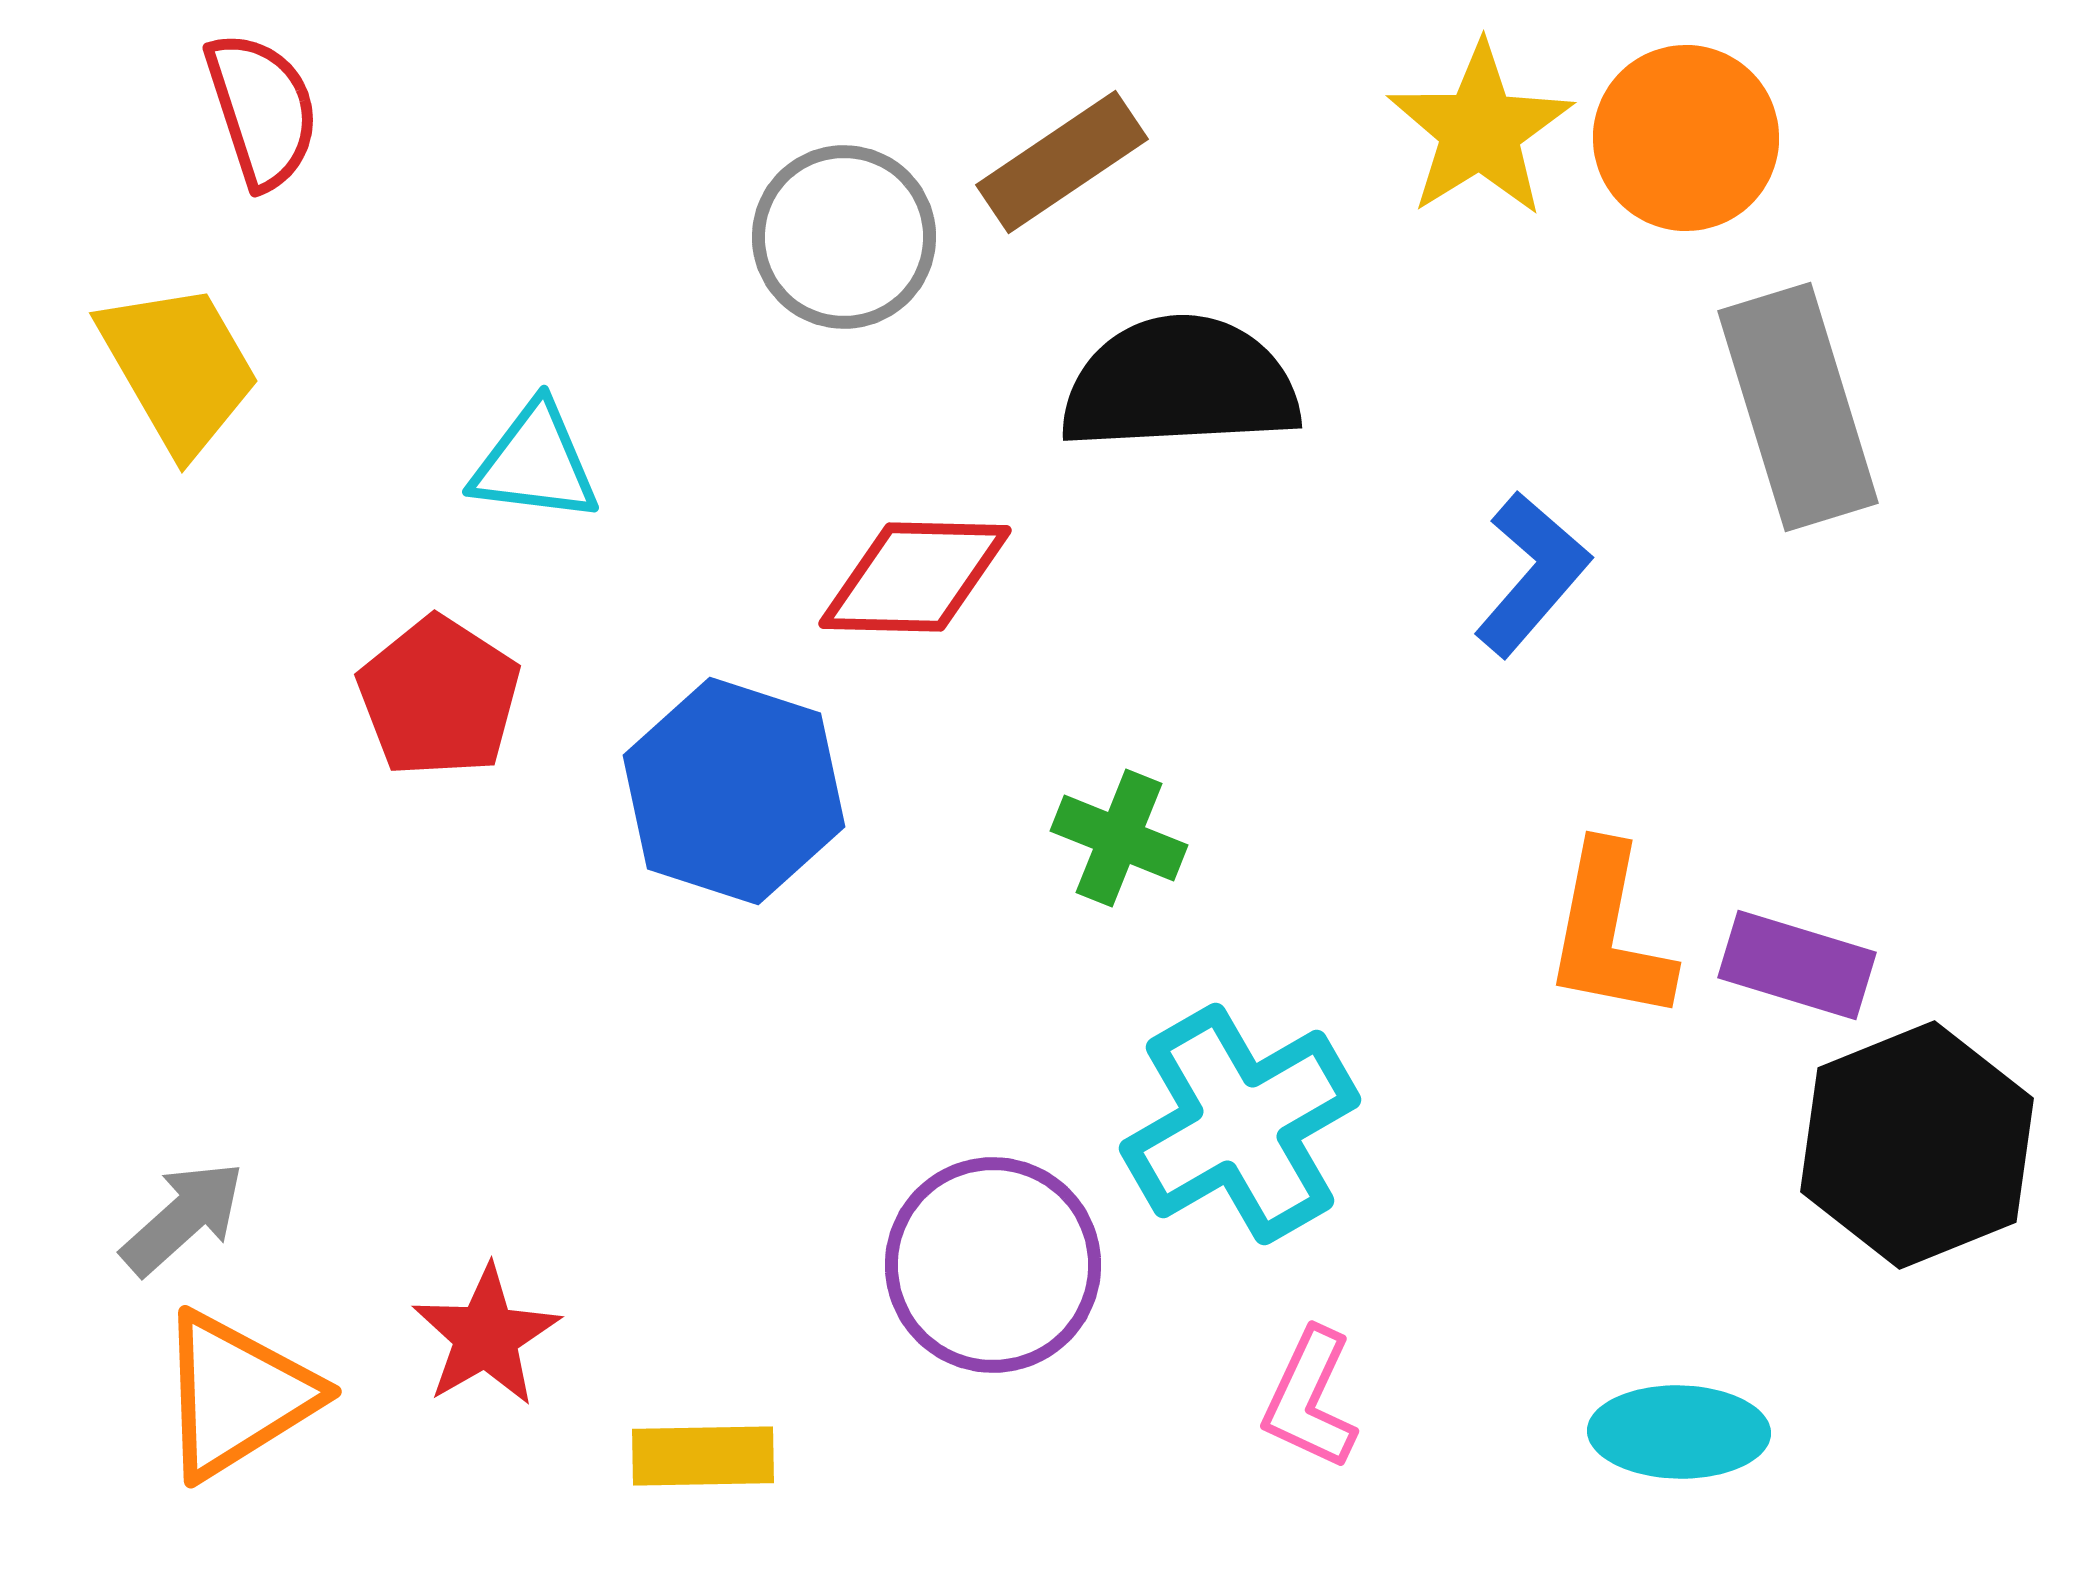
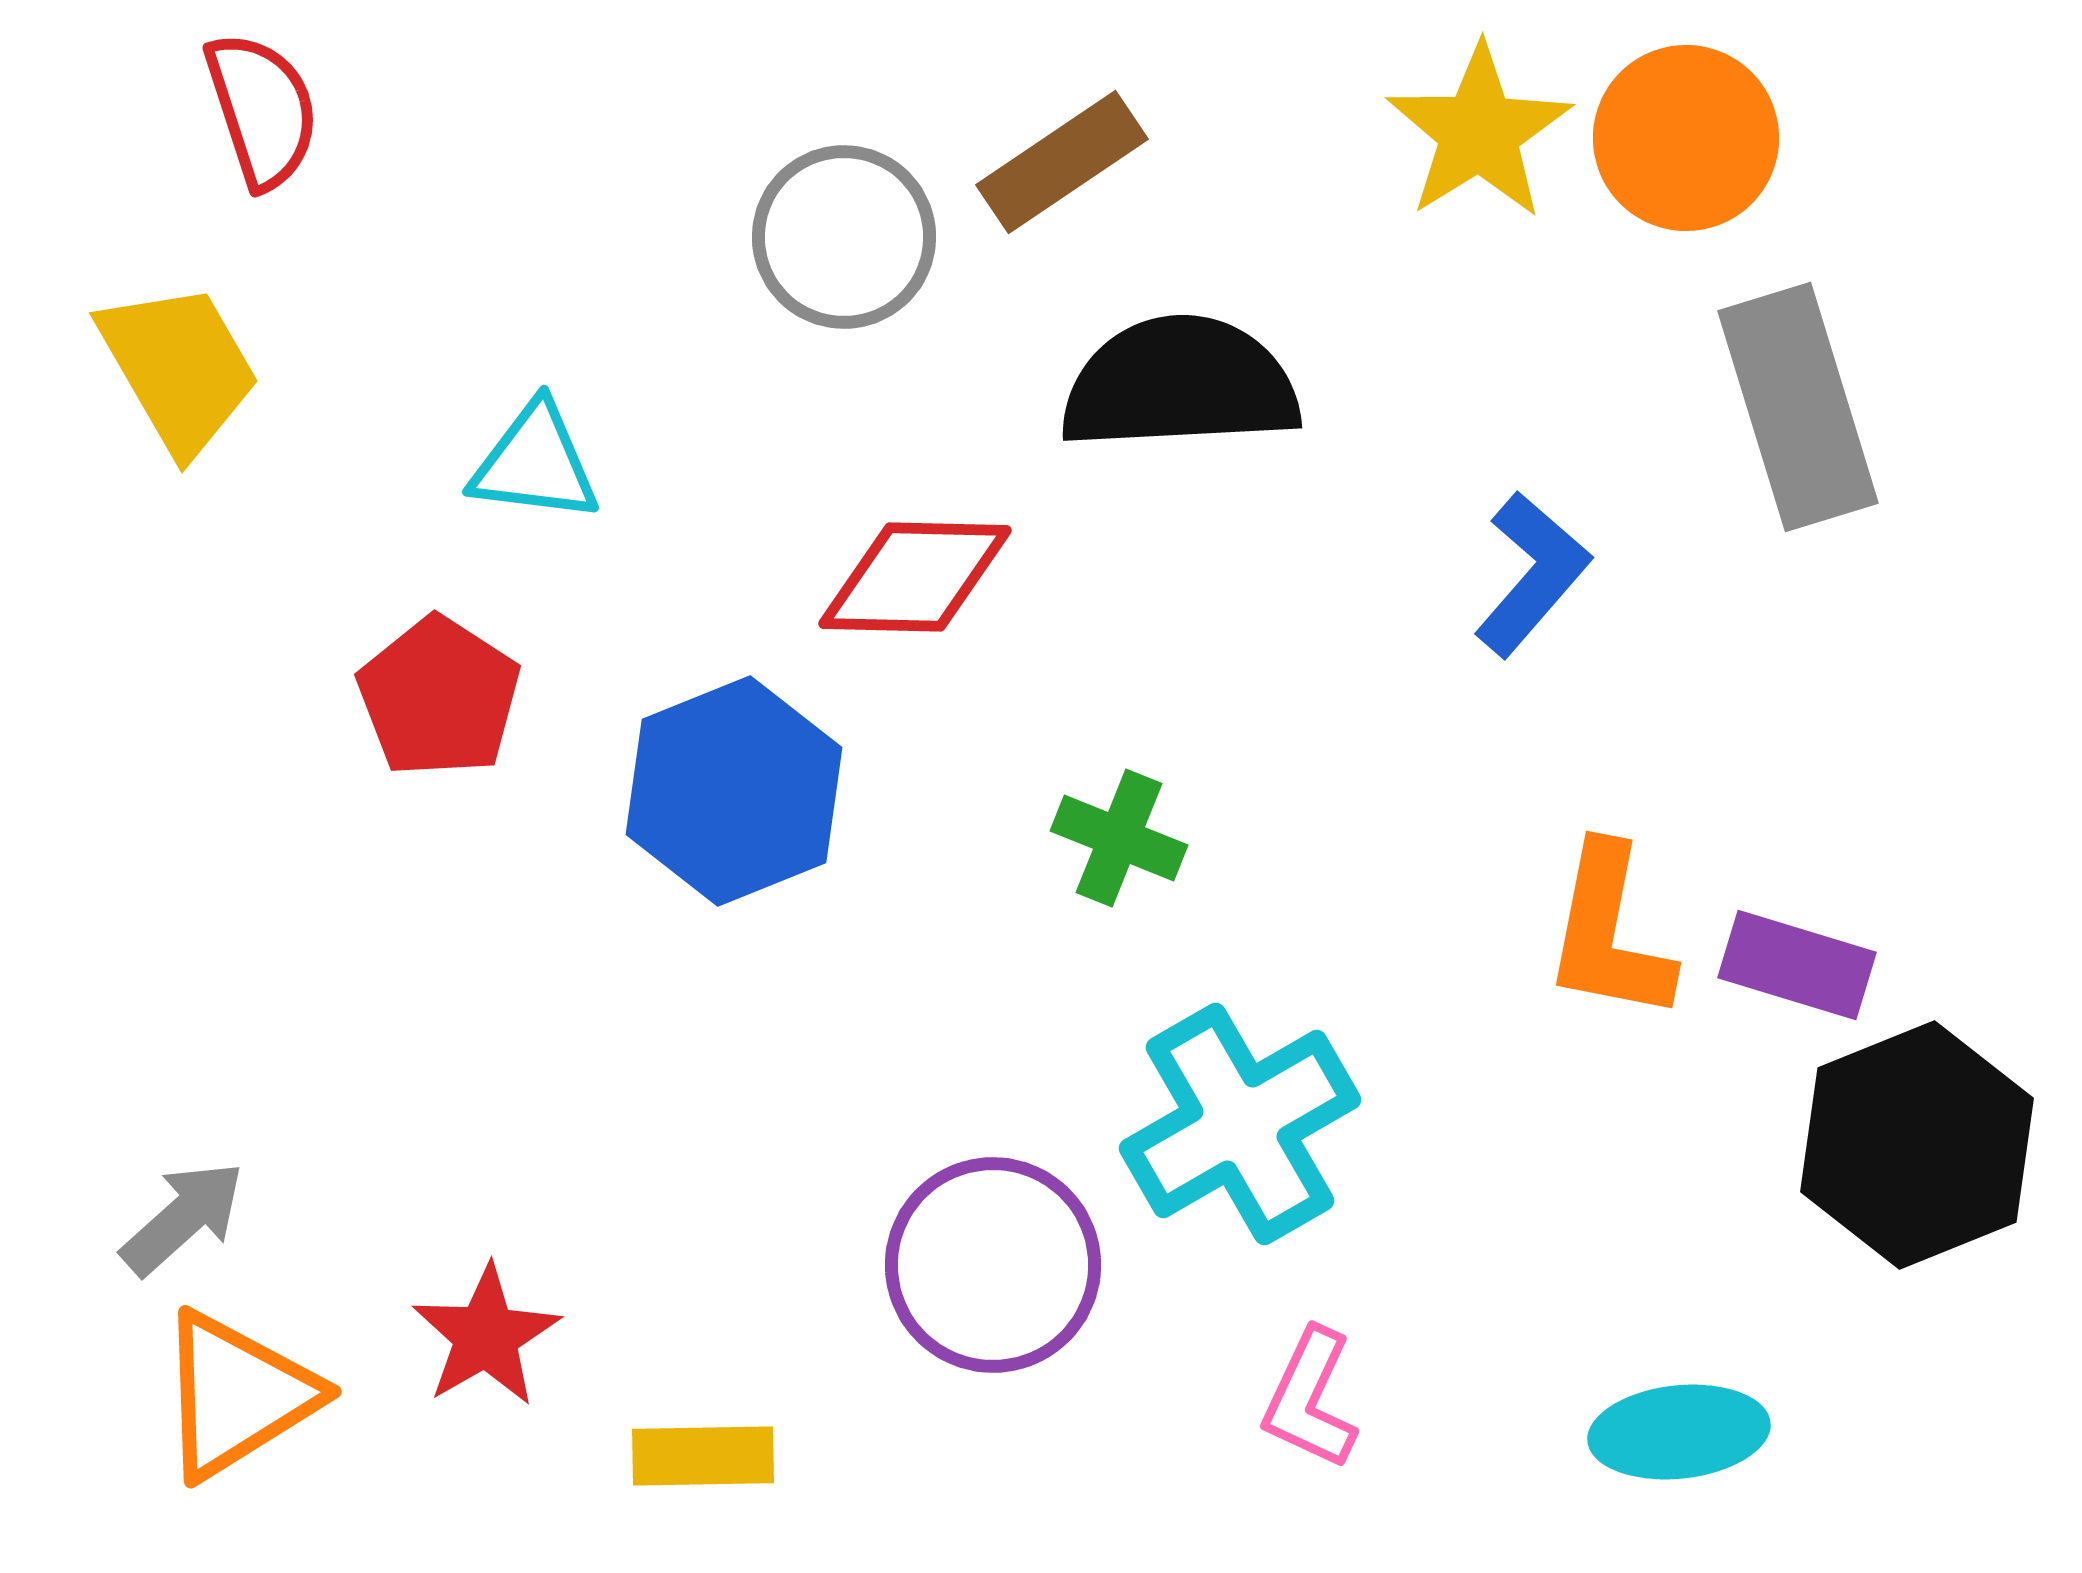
yellow star: moved 1 px left, 2 px down
blue hexagon: rotated 20 degrees clockwise
cyan ellipse: rotated 7 degrees counterclockwise
